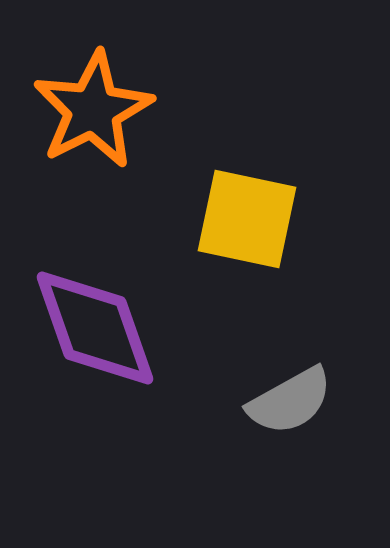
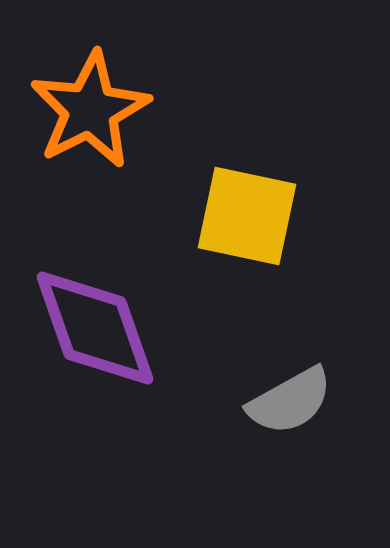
orange star: moved 3 px left
yellow square: moved 3 px up
